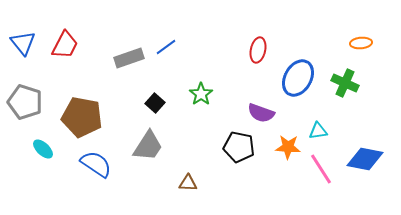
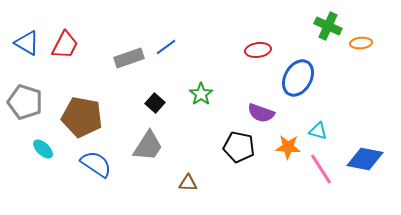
blue triangle: moved 4 px right; rotated 20 degrees counterclockwise
red ellipse: rotated 70 degrees clockwise
green cross: moved 17 px left, 57 px up
cyan triangle: rotated 24 degrees clockwise
